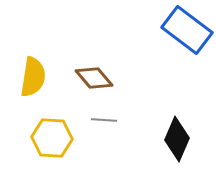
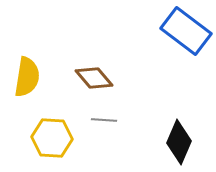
blue rectangle: moved 1 px left, 1 px down
yellow semicircle: moved 6 px left
black diamond: moved 2 px right, 3 px down
